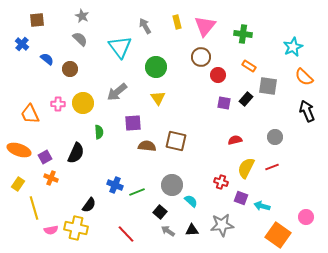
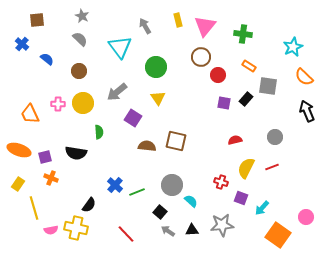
yellow rectangle at (177, 22): moved 1 px right, 2 px up
brown circle at (70, 69): moved 9 px right, 2 px down
purple square at (133, 123): moved 5 px up; rotated 36 degrees clockwise
black semicircle at (76, 153): rotated 75 degrees clockwise
purple square at (45, 157): rotated 16 degrees clockwise
blue cross at (115, 185): rotated 21 degrees clockwise
cyan arrow at (262, 206): moved 2 px down; rotated 63 degrees counterclockwise
